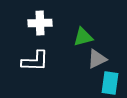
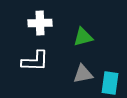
gray triangle: moved 14 px left, 15 px down; rotated 15 degrees clockwise
